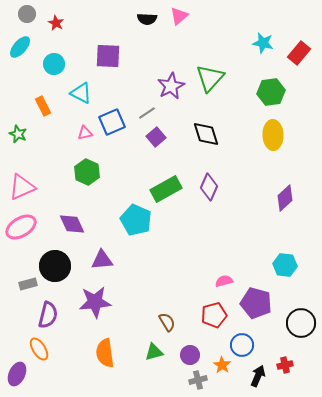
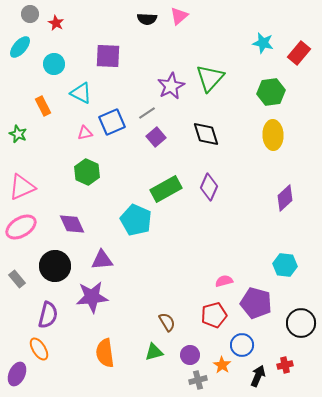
gray circle at (27, 14): moved 3 px right
gray rectangle at (28, 284): moved 11 px left, 5 px up; rotated 66 degrees clockwise
purple star at (95, 302): moved 3 px left, 5 px up
